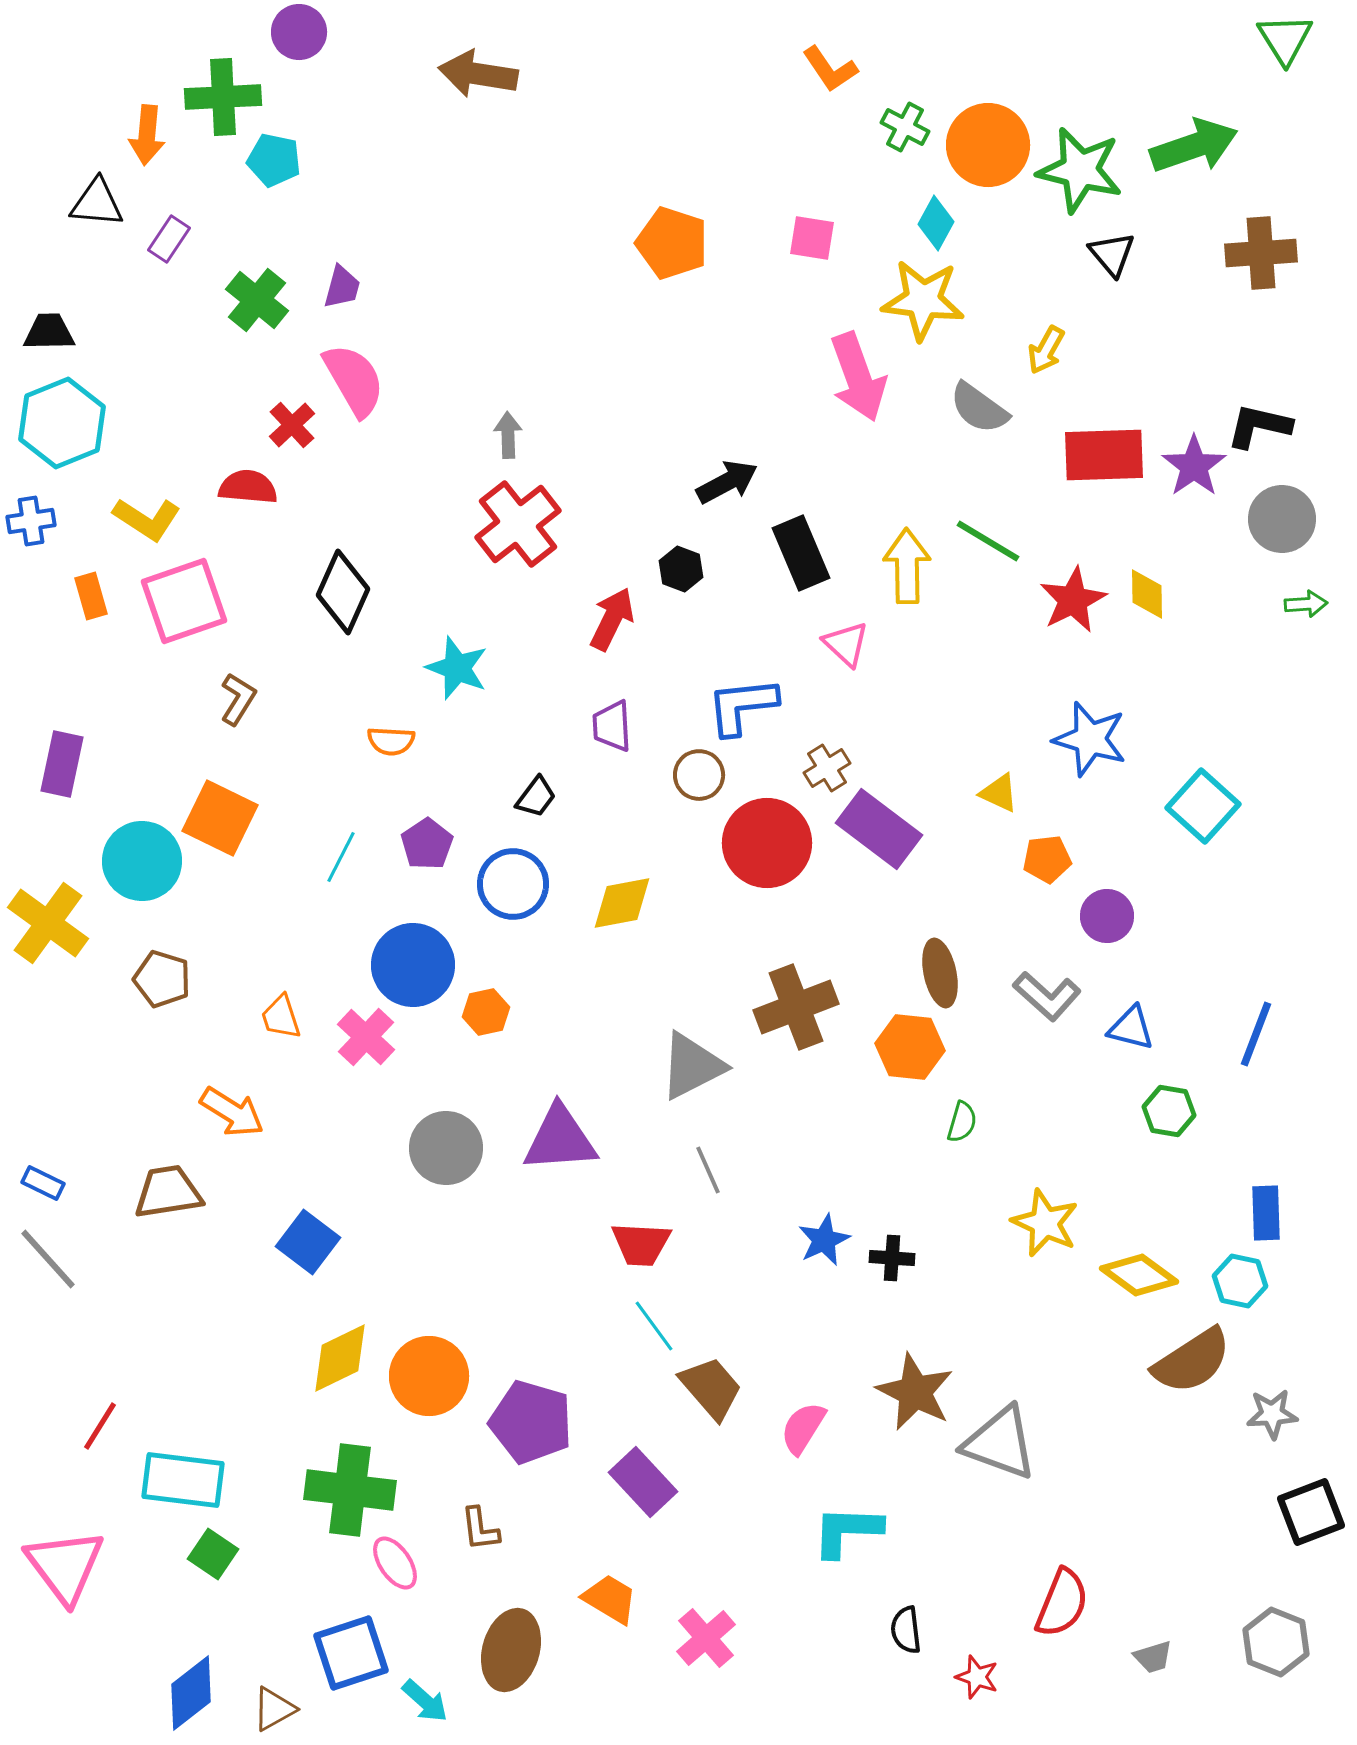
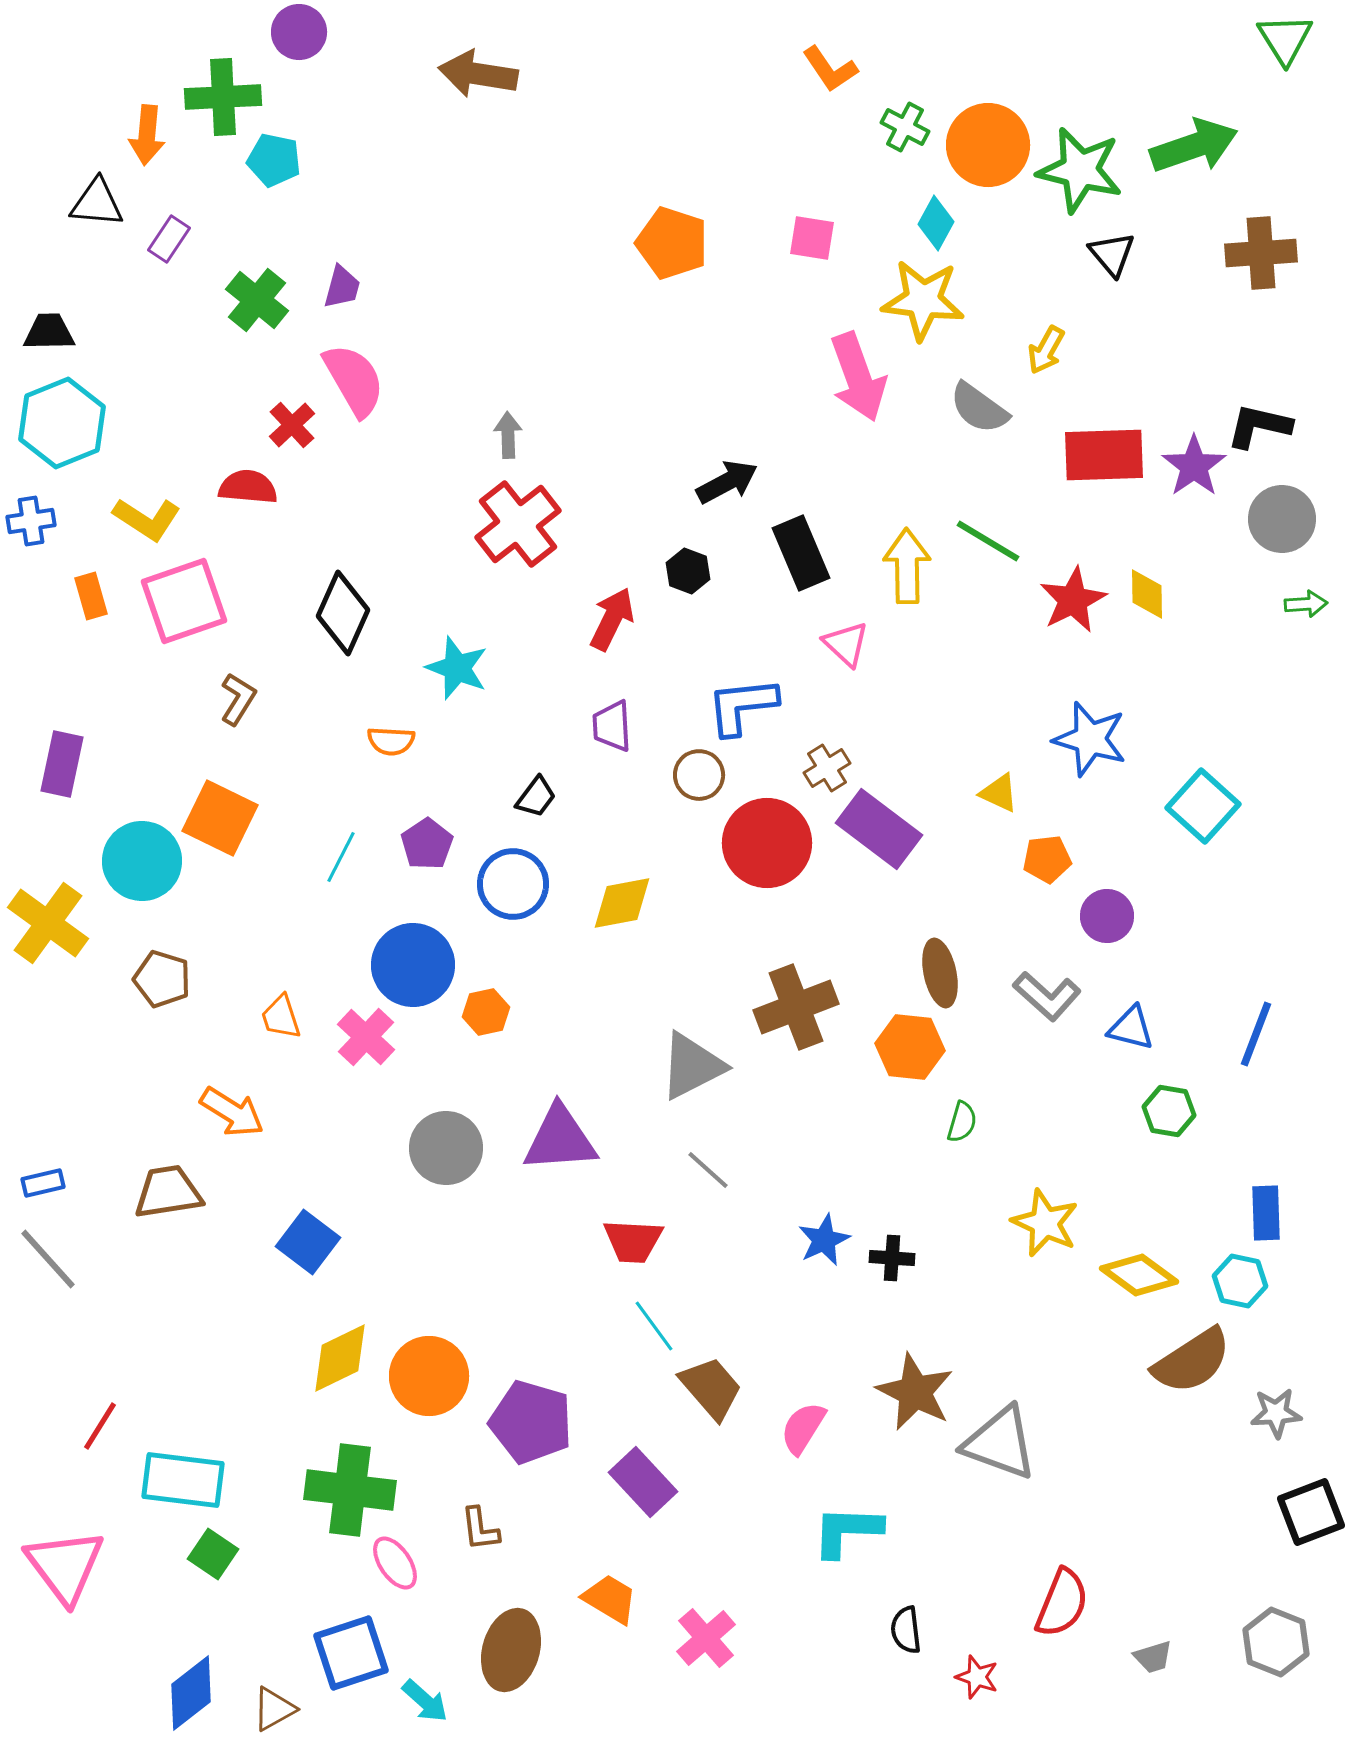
black hexagon at (681, 569): moved 7 px right, 2 px down
black diamond at (343, 592): moved 21 px down
gray line at (708, 1170): rotated 24 degrees counterclockwise
blue rectangle at (43, 1183): rotated 39 degrees counterclockwise
red trapezoid at (641, 1244): moved 8 px left, 3 px up
gray star at (1272, 1414): moved 4 px right, 1 px up
